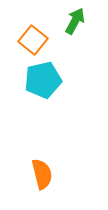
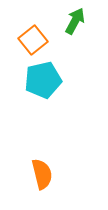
orange square: rotated 12 degrees clockwise
